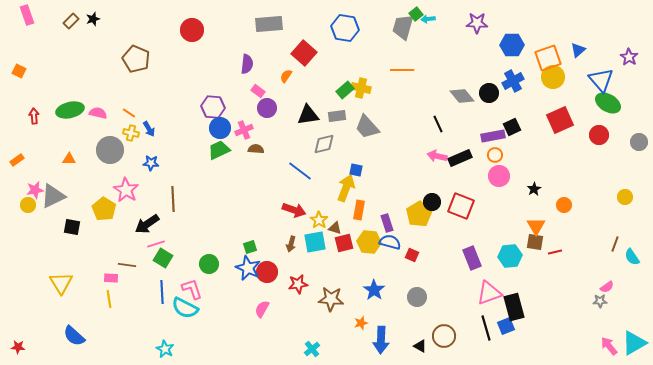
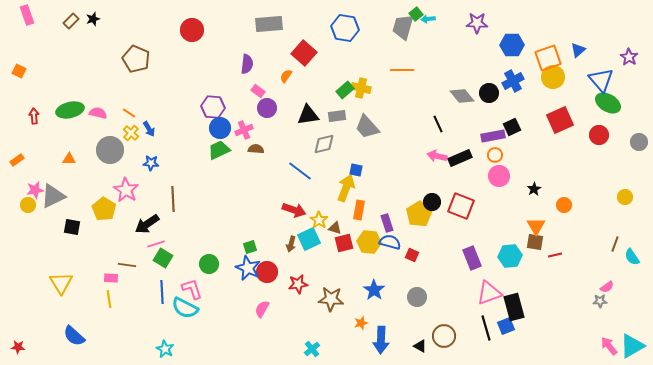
yellow cross at (131, 133): rotated 28 degrees clockwise
cyan square at (315, 242): moved 6 px left, 3 px up; rotated 15 degrees counterclockwise
red line at (555, 252): moved 3 px down
cyan triangle at (634, 343): moved 2 px left, 3 px down
